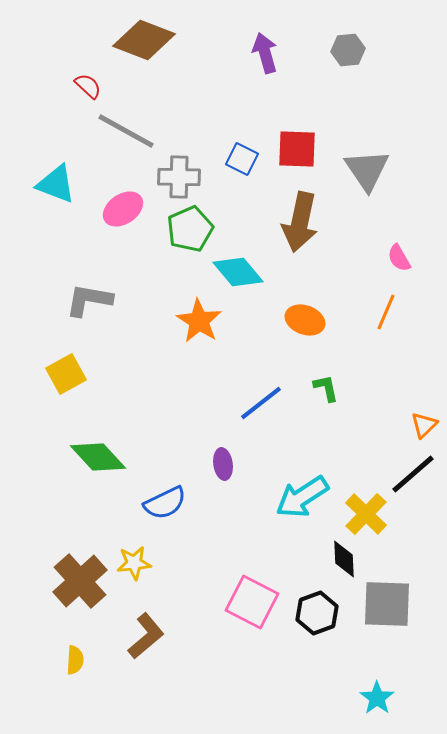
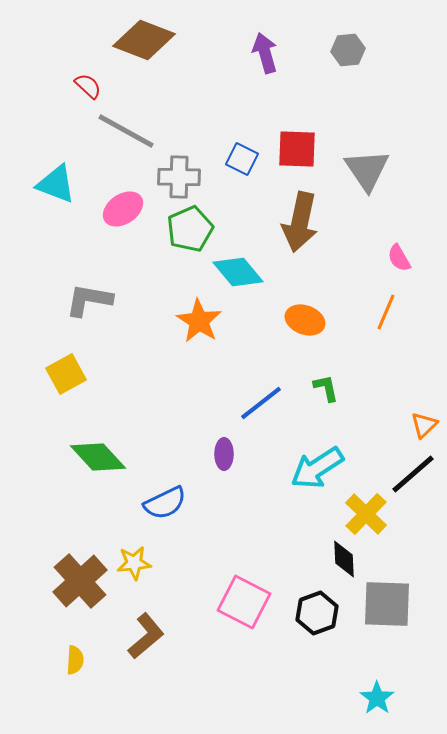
purple ellipse: moved 1 px right, 10 px up; rotated 8 degrees clockwise
cyan arrow: moved 15 px right, 29 px up
pink square: moved 8 px left
